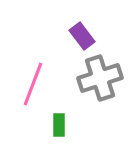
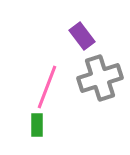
pink line: moved 14 px right, 3 px down
green rectangle: moved 22 px left
